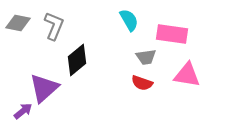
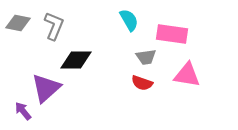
black diamond: moved 1 px left; rotated 40 degrees clockwise
purple triangle: moved 2 px right
purple arrow: rotated 90 degrees counterclockwise
